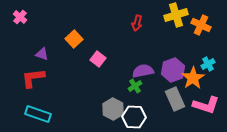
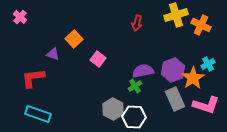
purple triangle: moved 11 px right
